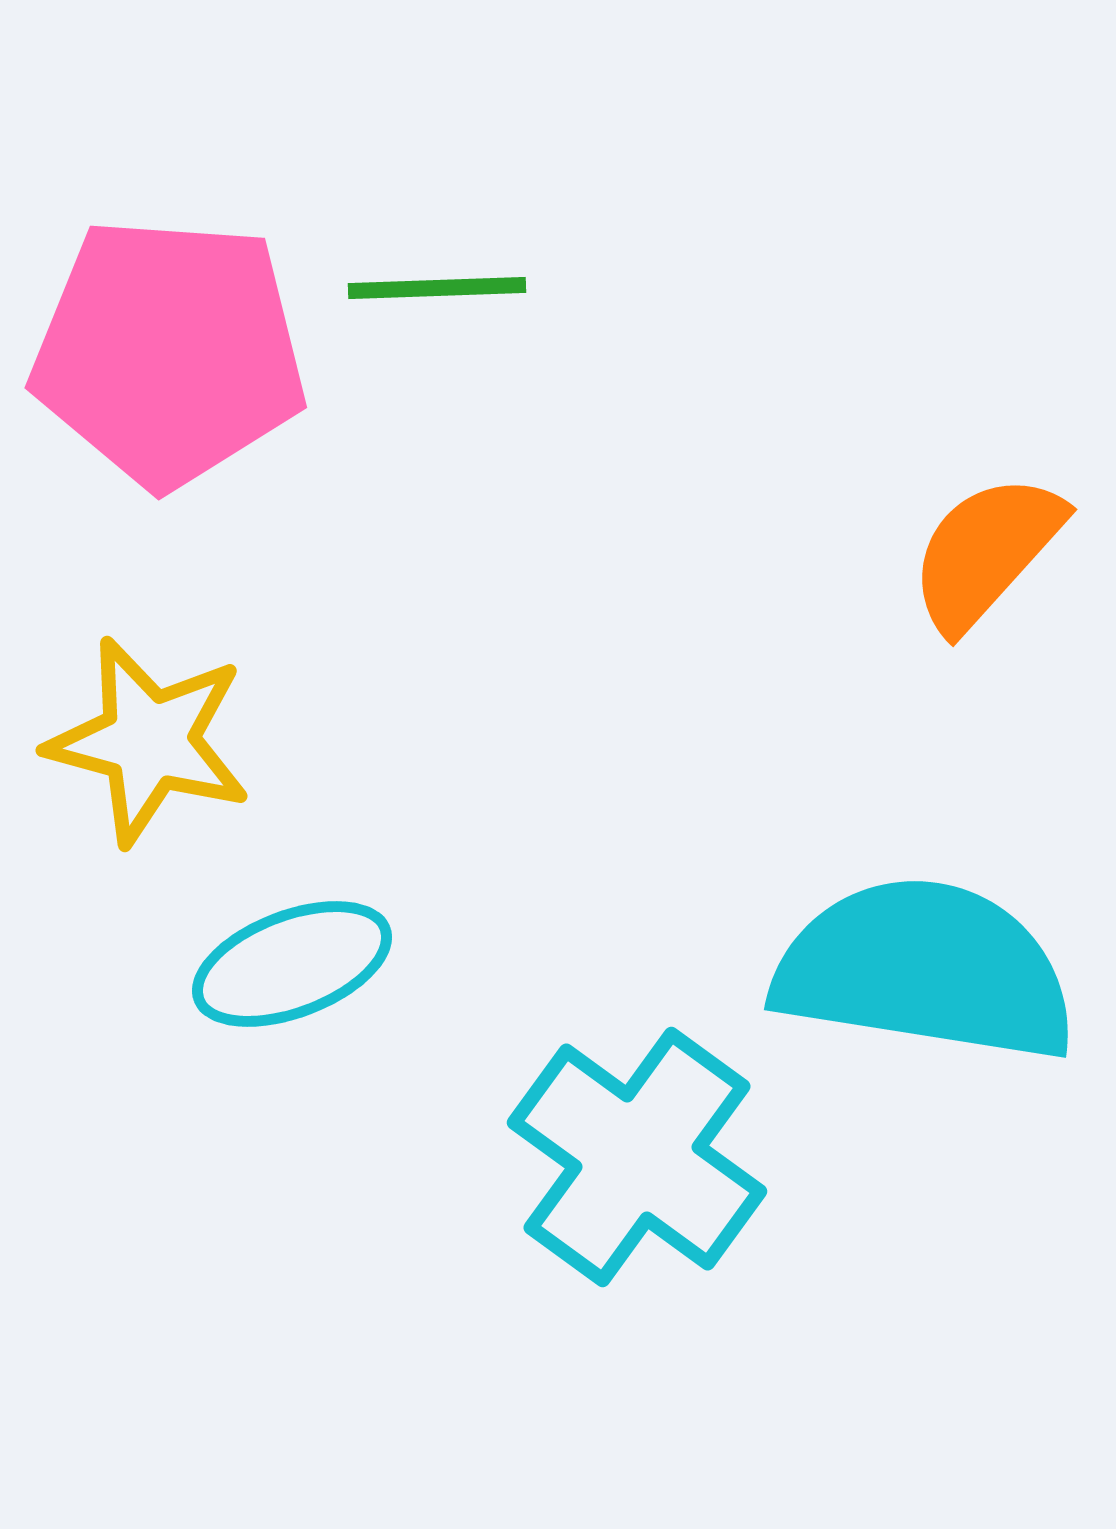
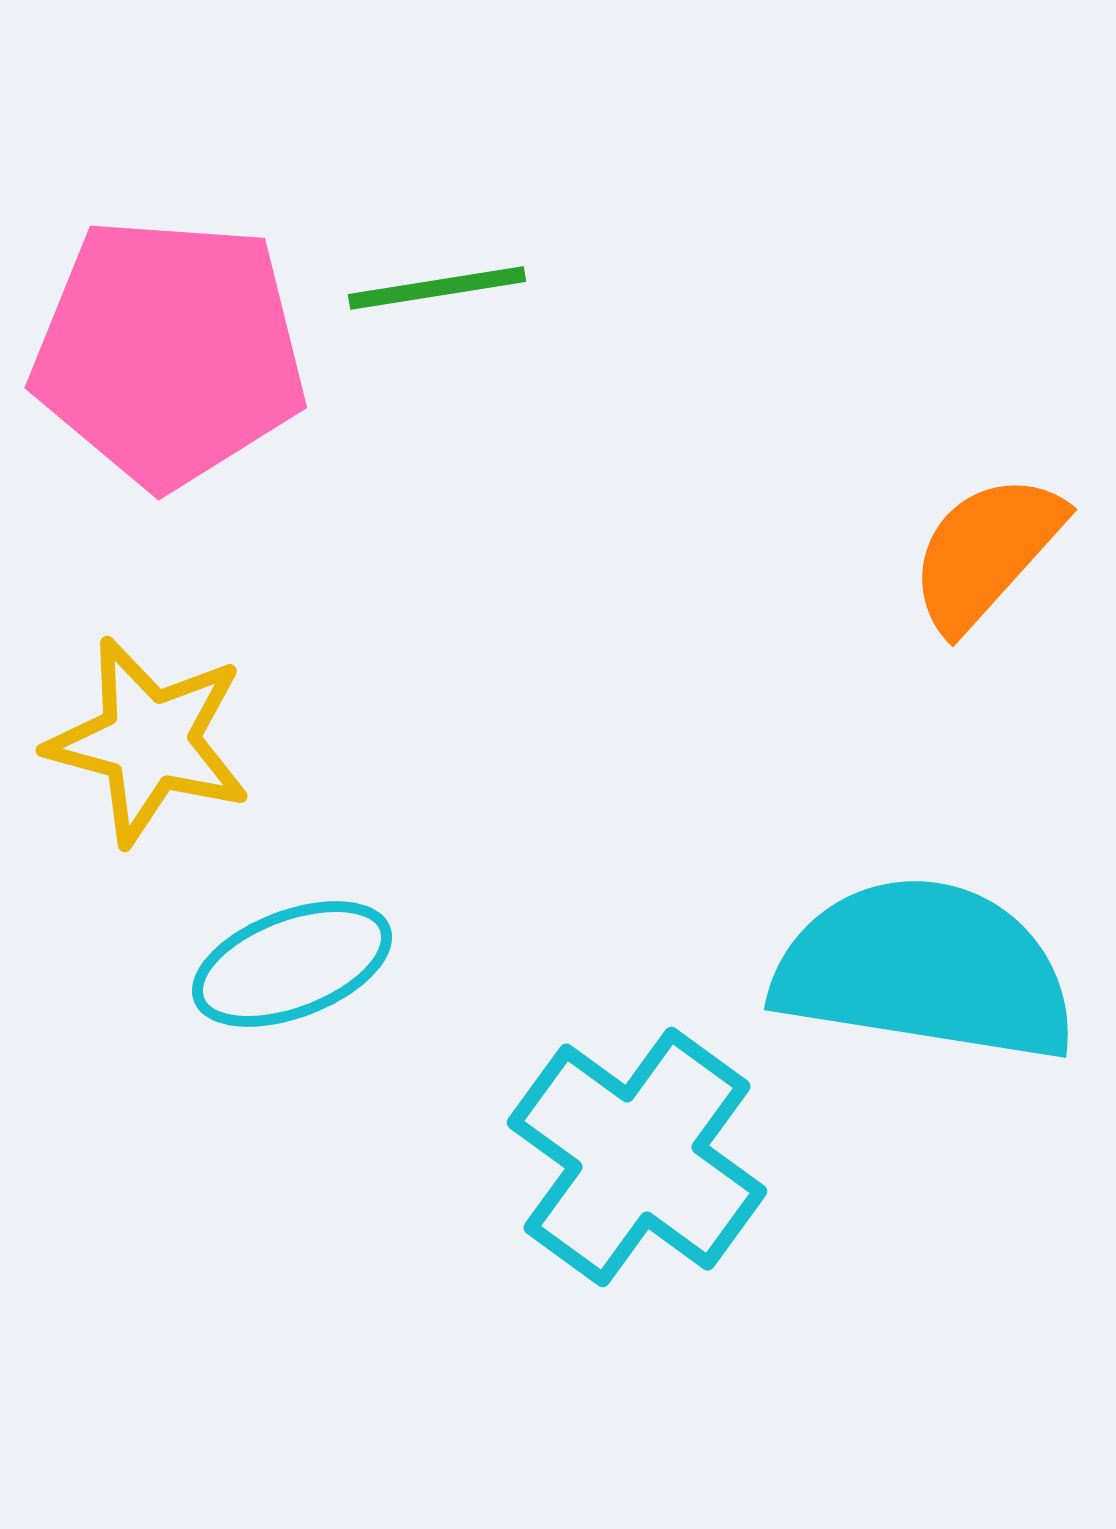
green line: rotated 7 degrees counterclockwise
